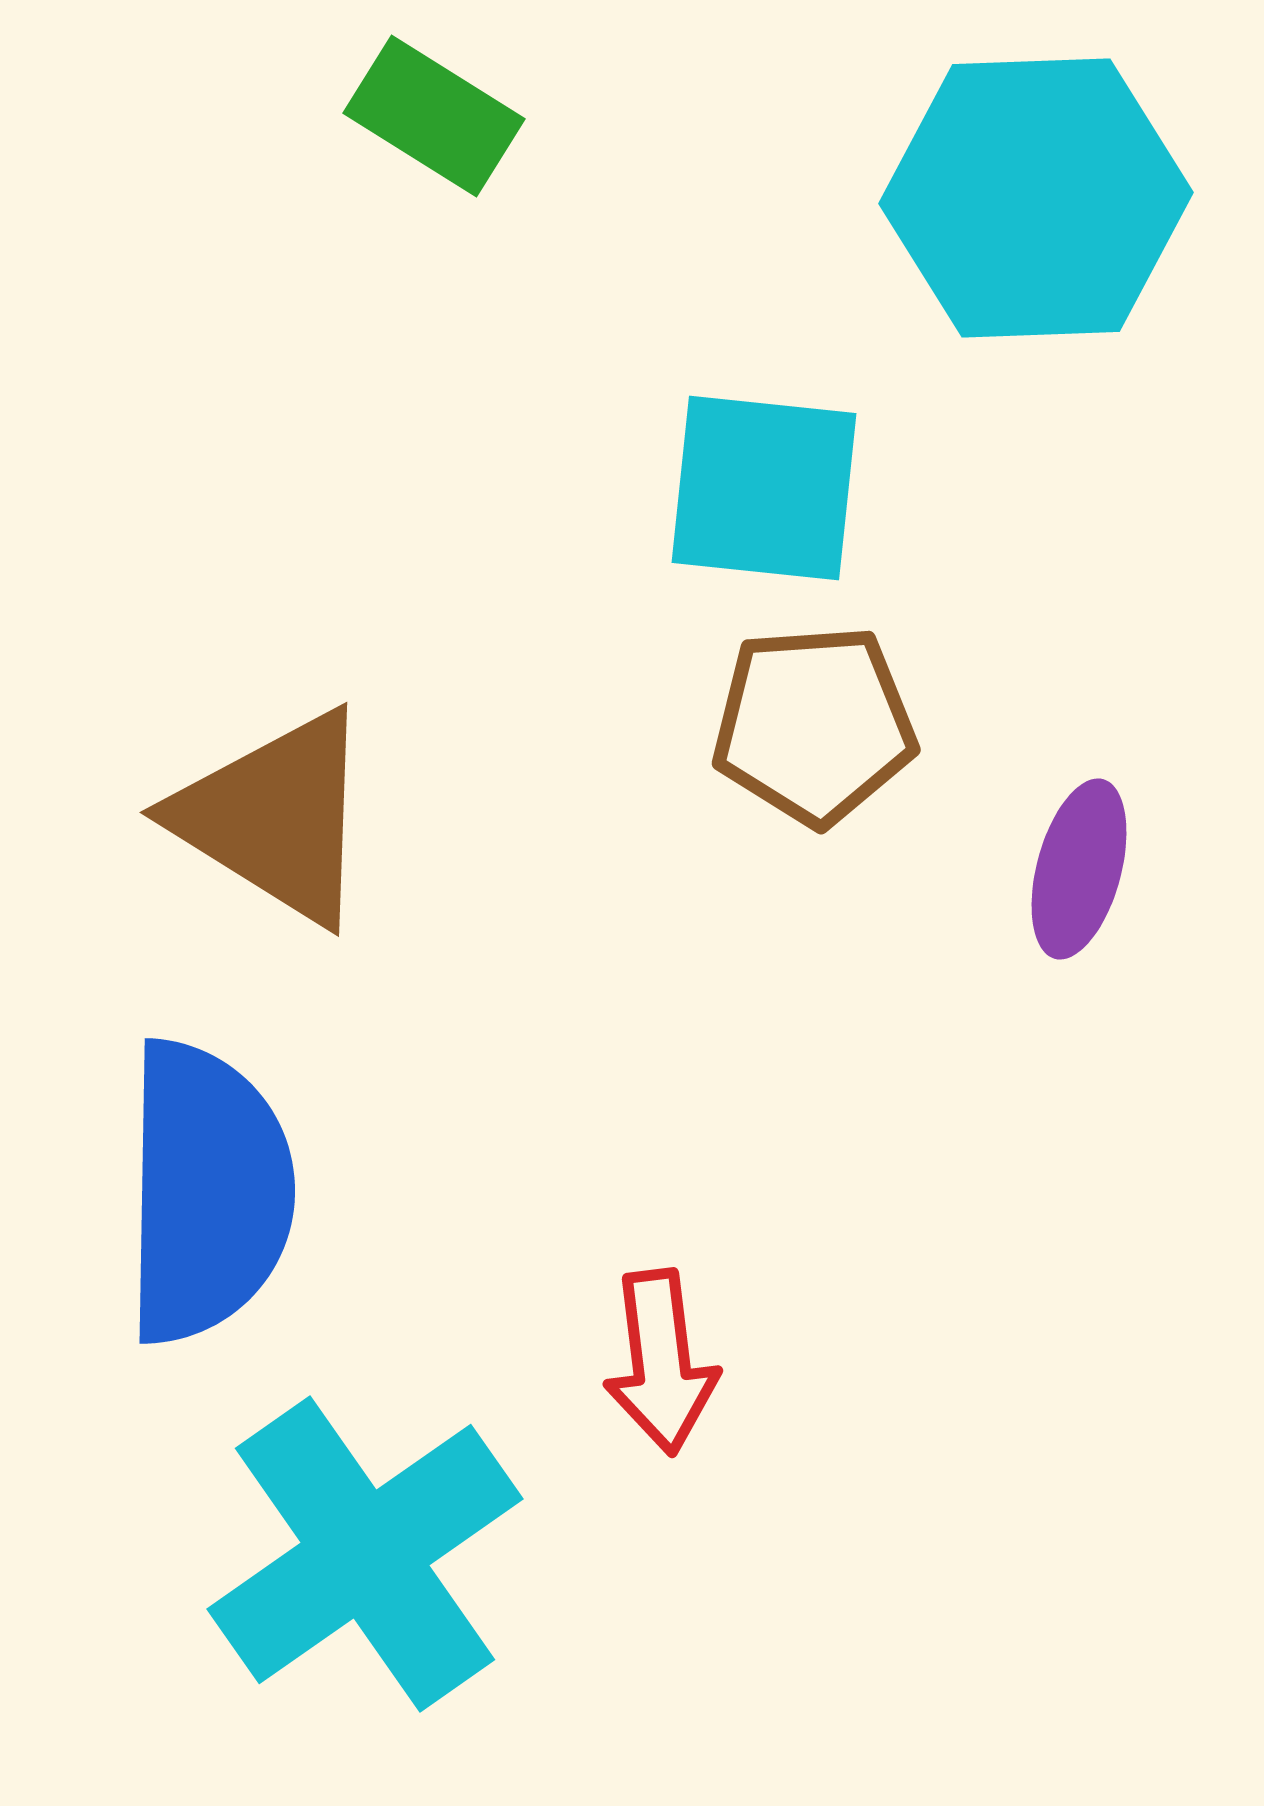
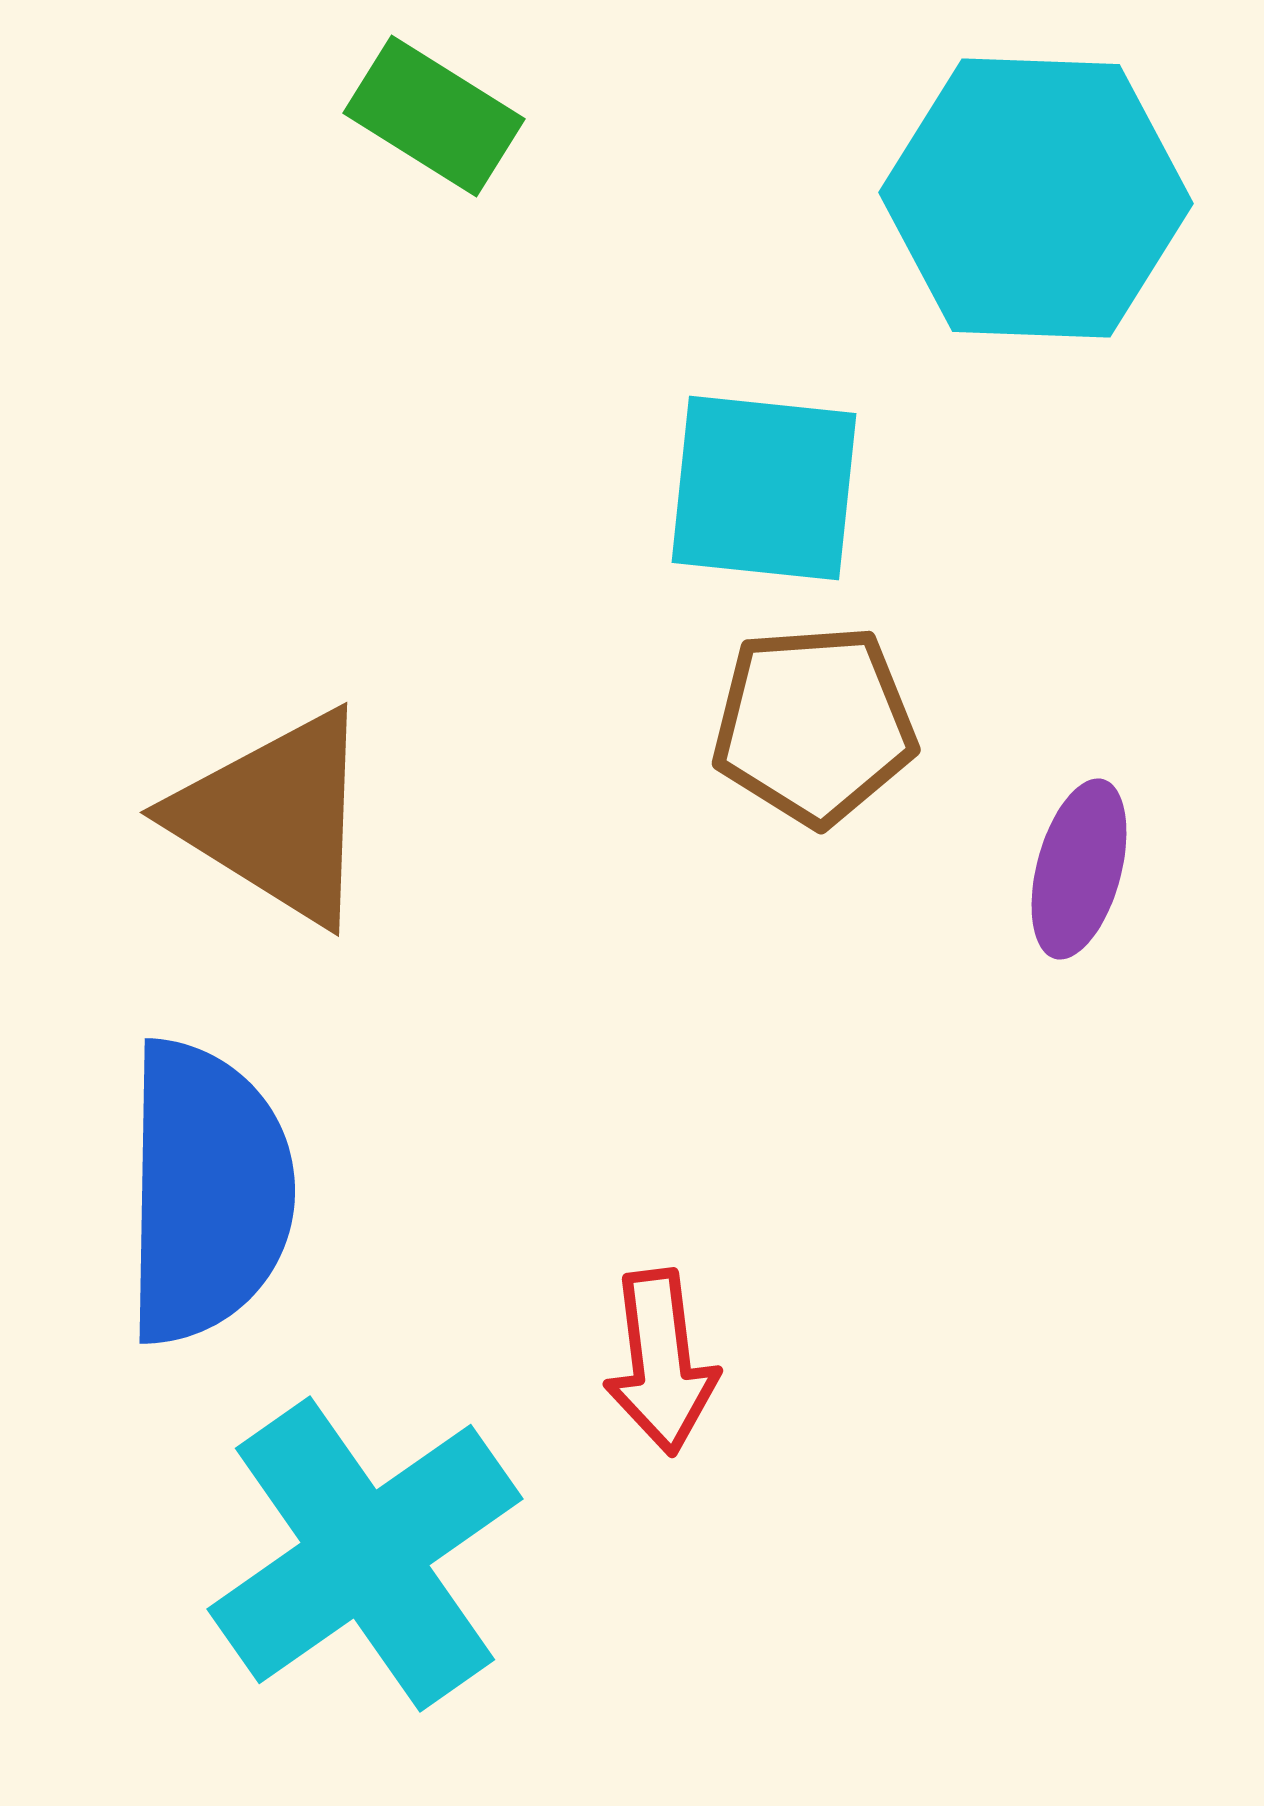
cyan hexagon: rotated 4 degrees clockwise
